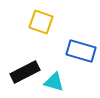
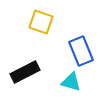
blue rectangle: rotated 52 degrees clockwise
cyan triangle: moved 17 px right
